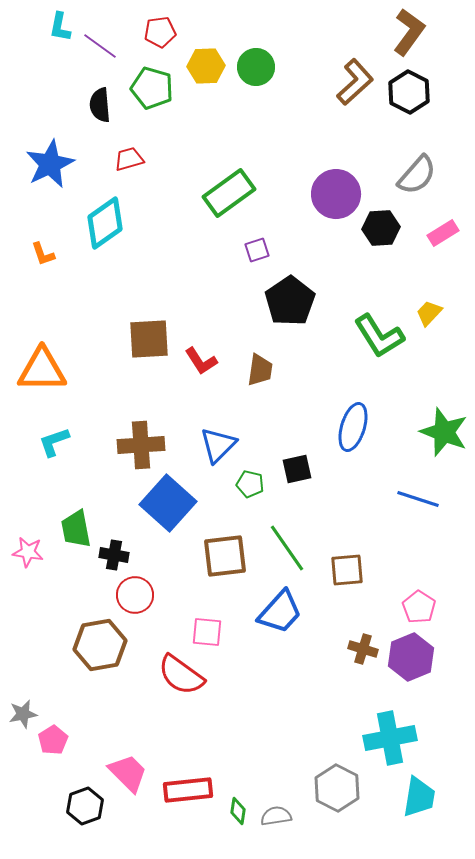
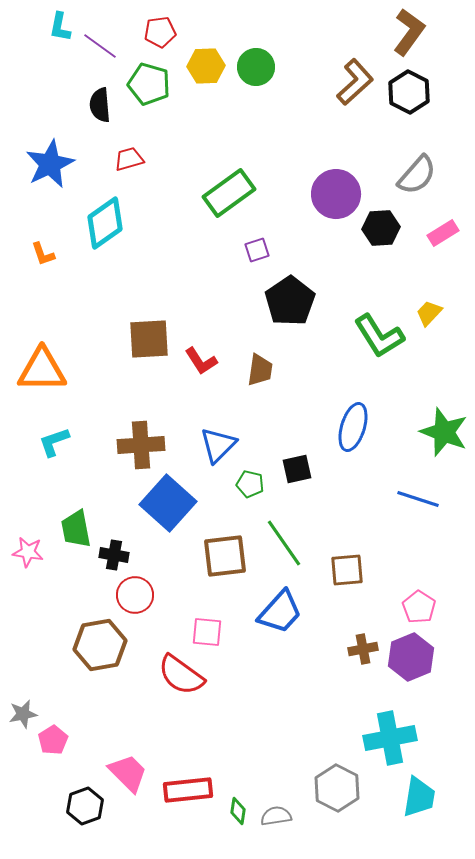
green pentagon at (152, 88): moved 3 px left, 4 px up
green line at (287, 548): moved 3 px left, 5 px up
brown cross at (363, 649): rotated 28 degrees counterclockwise
